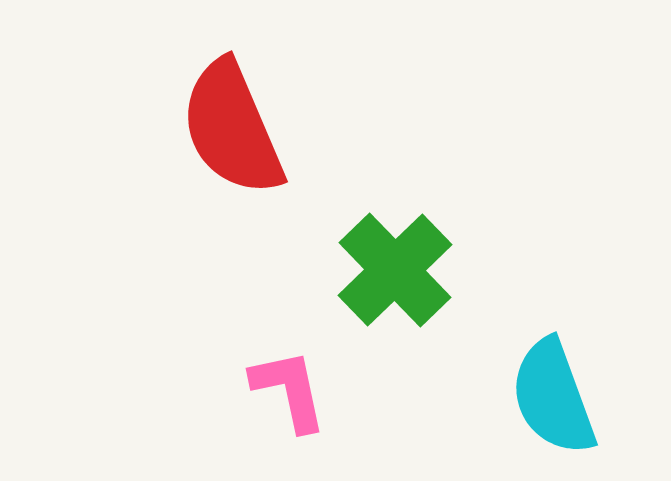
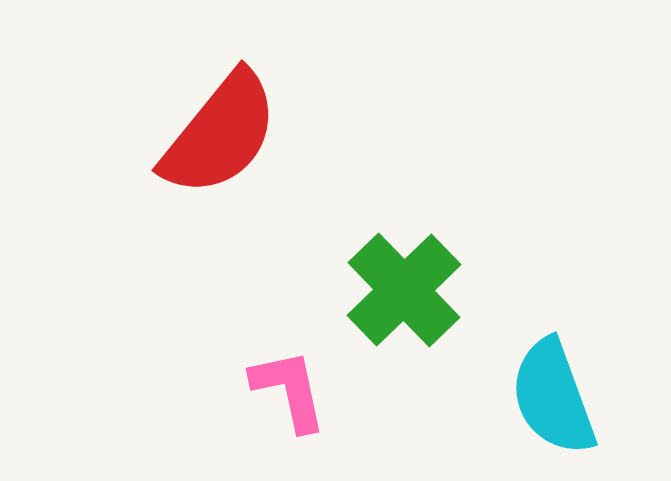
red semicircle: moved 12 px left, 6 px down; rotated 118 degrees counterclockwise
green cross: moved 9 px right, 20 px down
